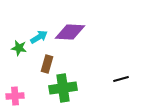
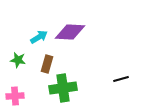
green star: moved 1 px left, 12 px down
